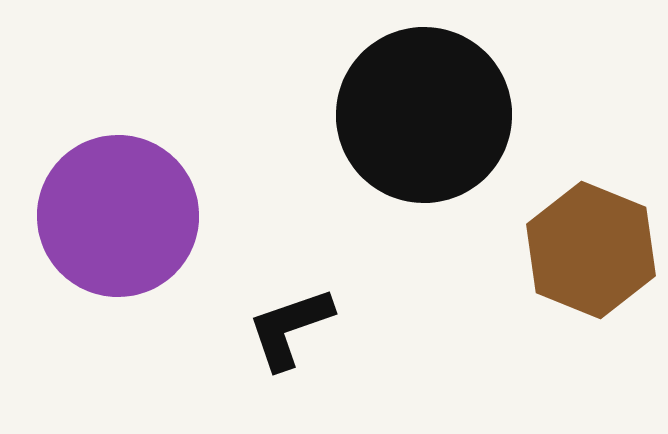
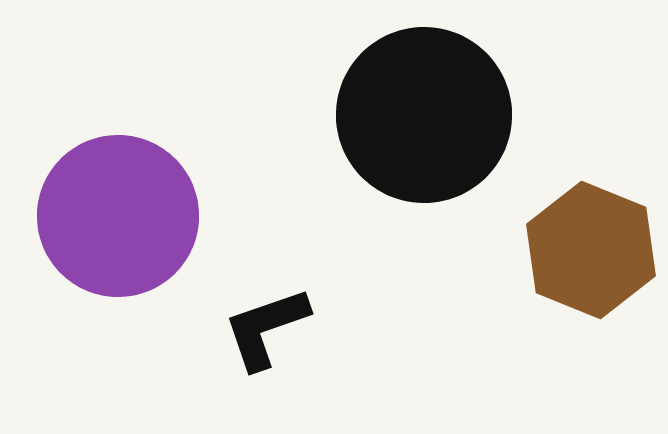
black L-shape: moved 24 px left
